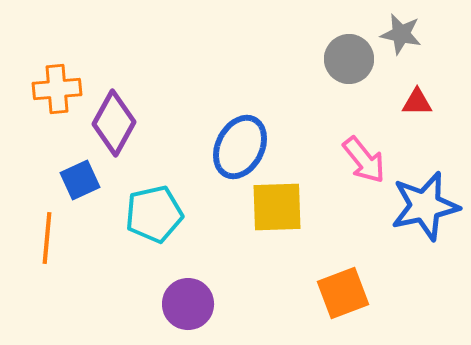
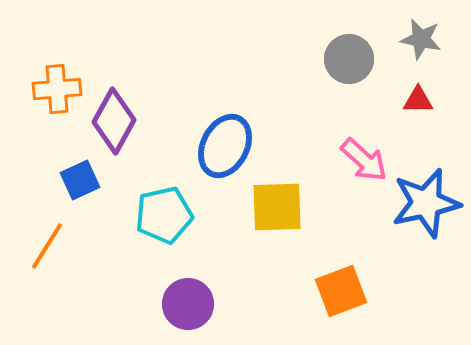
gray star: moved 20 px right, 5 px down
red triangle: moved 1 px right, 2 px up
purple diamond: moved 2 px up
blue ellipse: moved 15 px left, 1 px up
pink arrow: rotated 9 degrees counterclockwise
blue star: moved 1 px right, 3 px up
cyan pentagon: moved 10 px right, 1 px down
orange line: moved 8 px down; rotated 27 degrees clockwise
orange square: moved 2 px left, 2 px up
